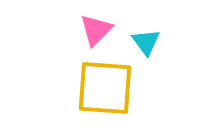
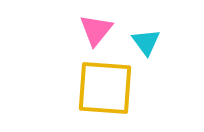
pink triangle: rotated 6 degrees counterclockwise
